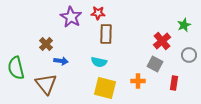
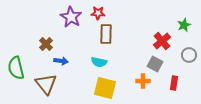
orange cross: moved 5 px right
